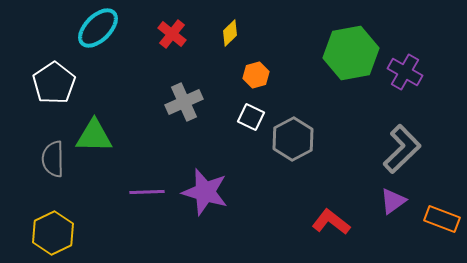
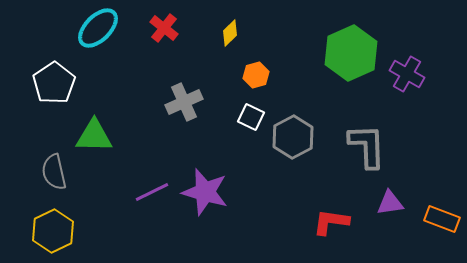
red cross: moved 8 px left, 6 px up
green hexagon: rotated 14 degrees counterclockwise
purple cross: moved 2 px right, 2 px down
gray hexagon: moved 2 px up
gray L-shape: moved 35 px left, 3 px up; rotated 48 degrees counterclockwise
gray semicircle: moved 1 px right, 13 px down; rotated 12 degrees counterclockwise
purple line: moved 5 px right; rotated 24 degrees counterclockwise
purple triangle: moved 3 px left, 2 px down; rotated 28 degrees clockwise
red L-shape: rotated 30 degrees counterclockwise
yellow hexagon: moved 2 px up
